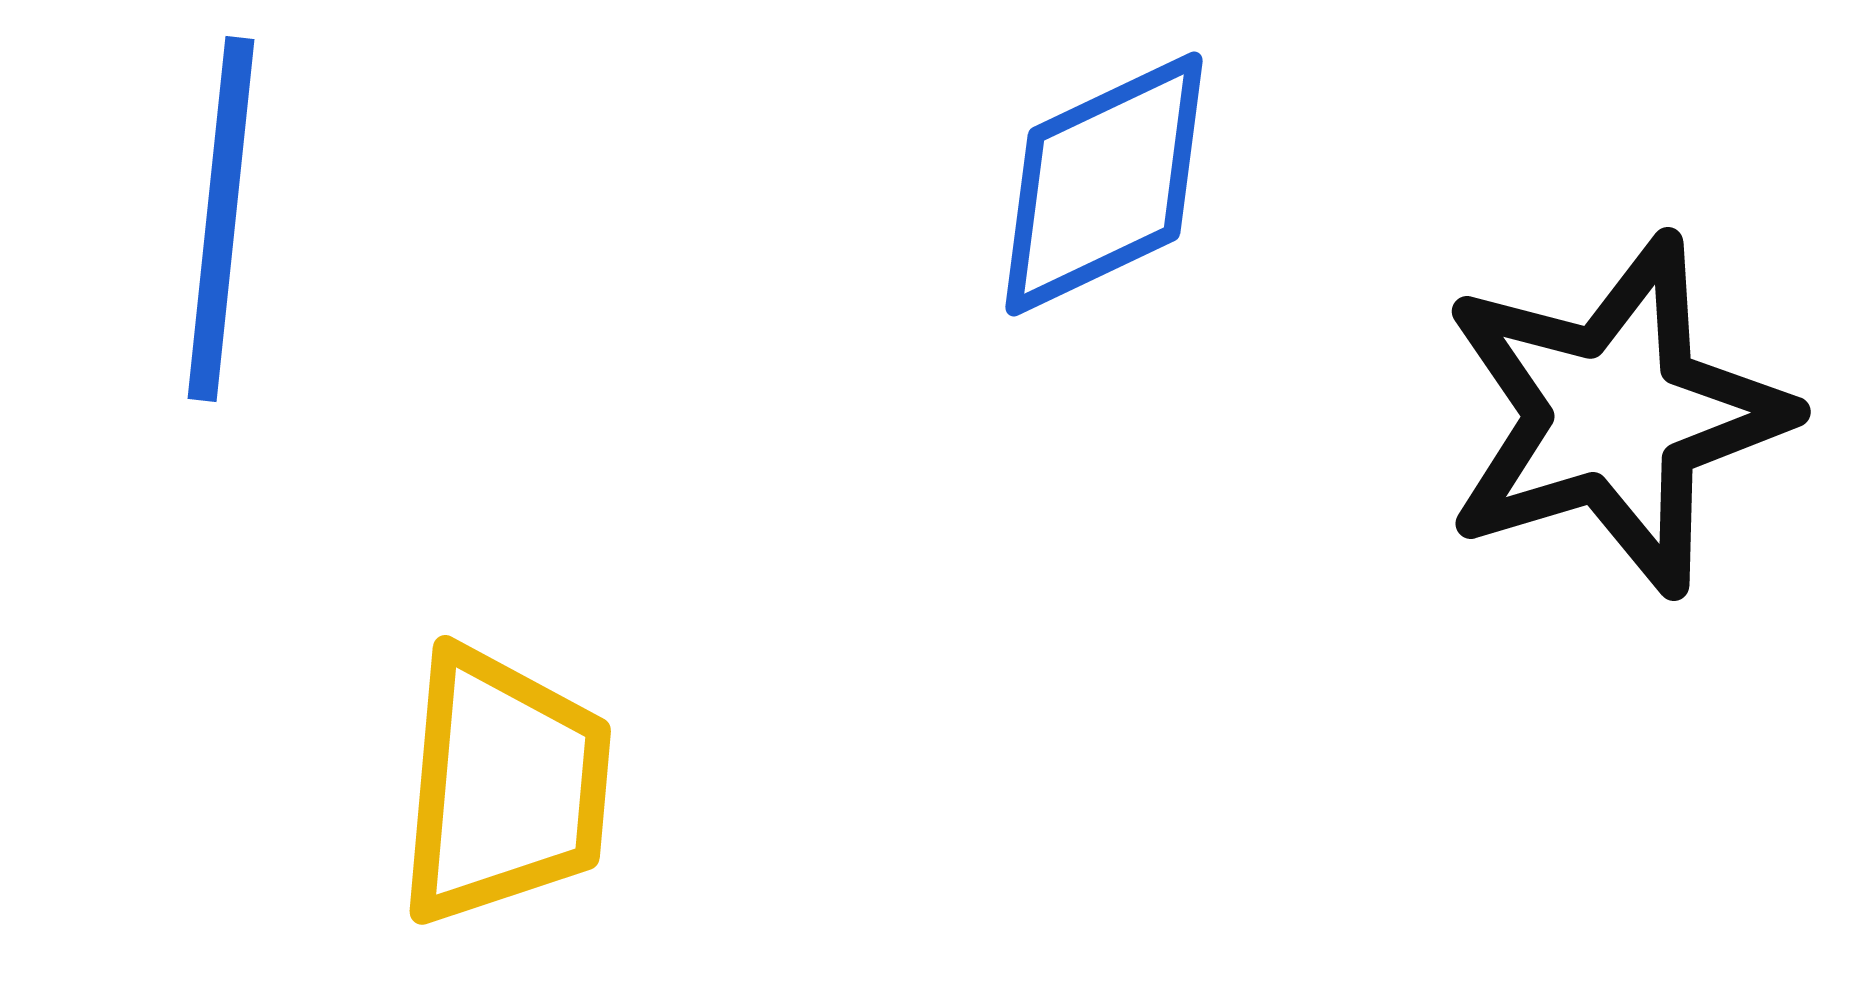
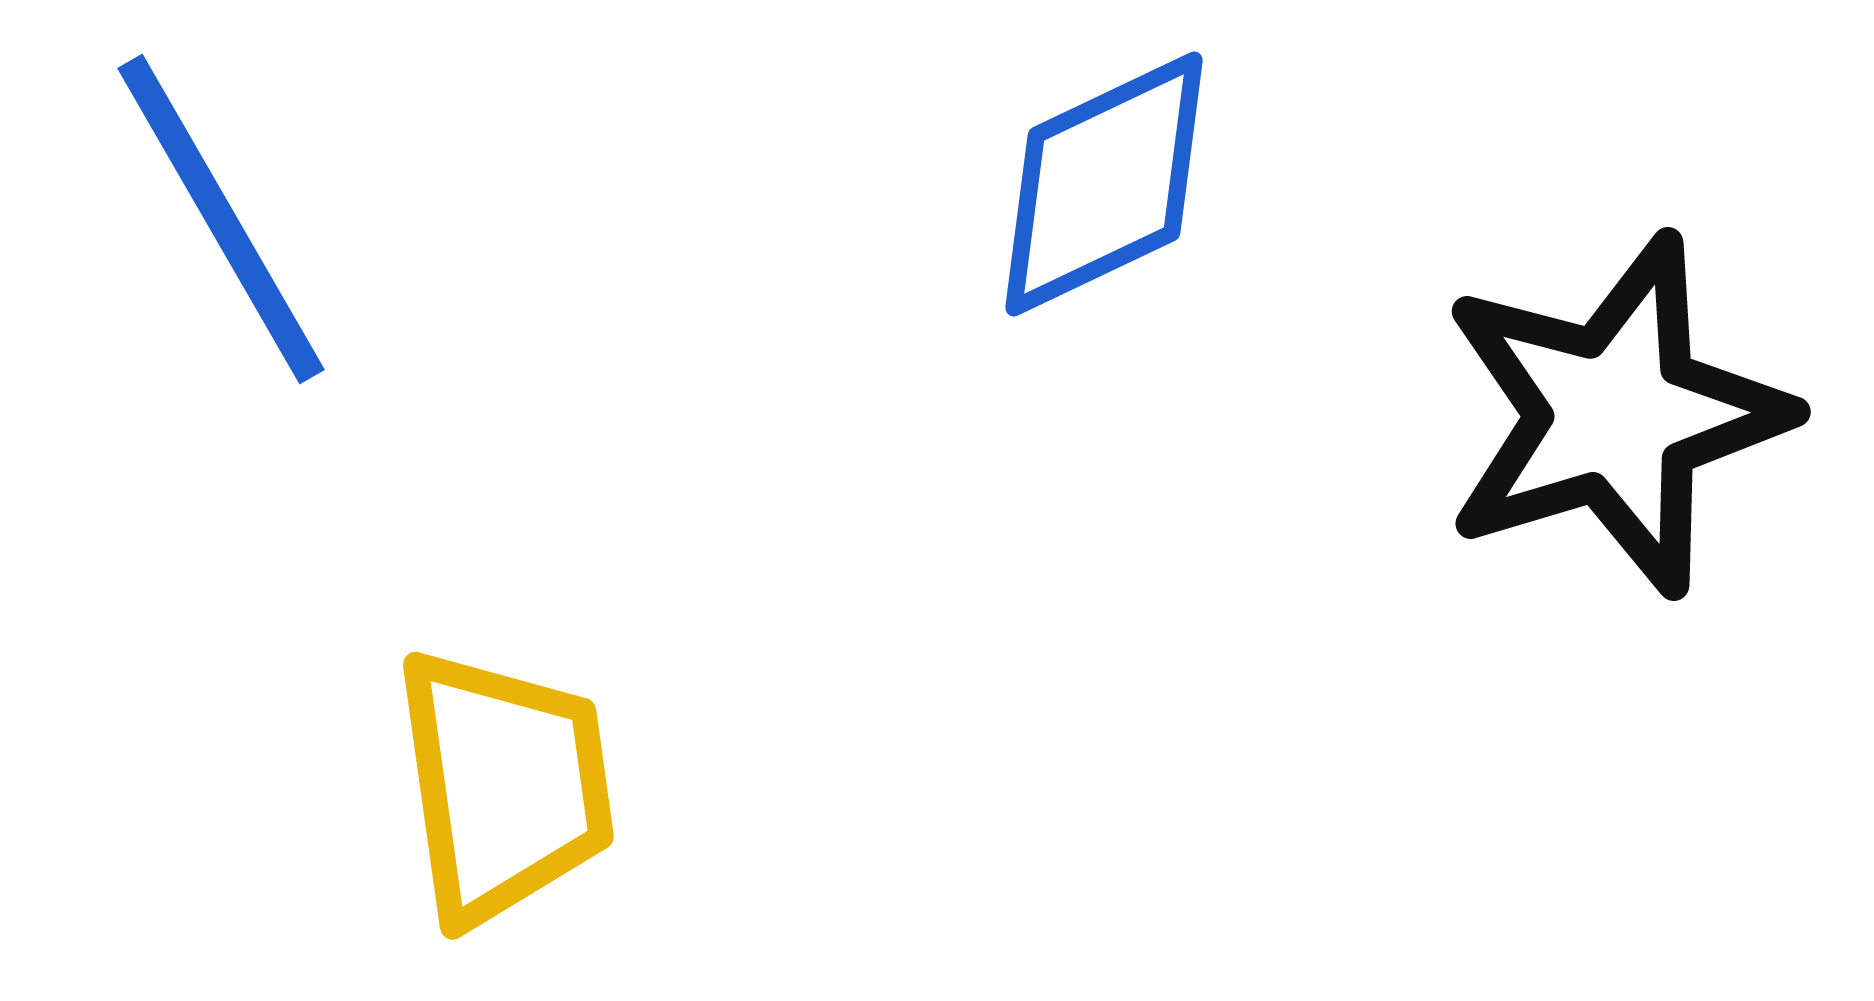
blue line: rotated 36 degrees counterclockwise
yellow trapezoid: rotated 13 degrees counterclockwise
